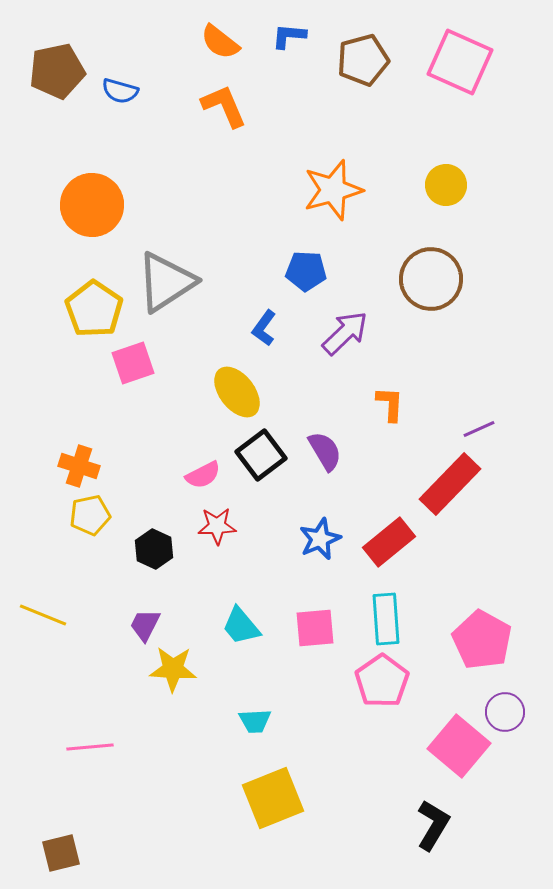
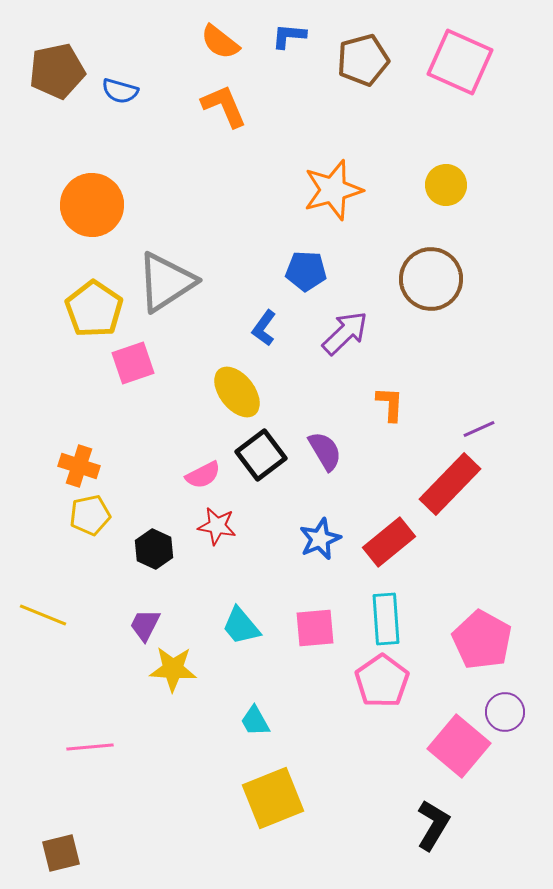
red star at (217, 526): rotated 12 degrees clockwise
cyan trapezoid at (255, 721): rotated 64 degrees clockwise
